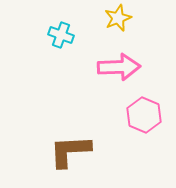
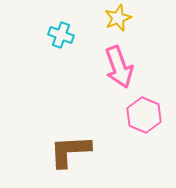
pink arrow: rotated 72 degrees clockwise
